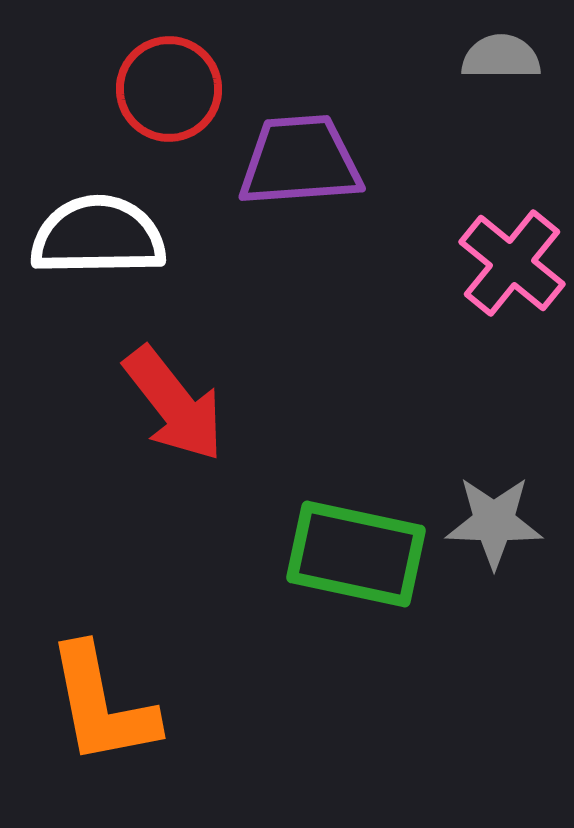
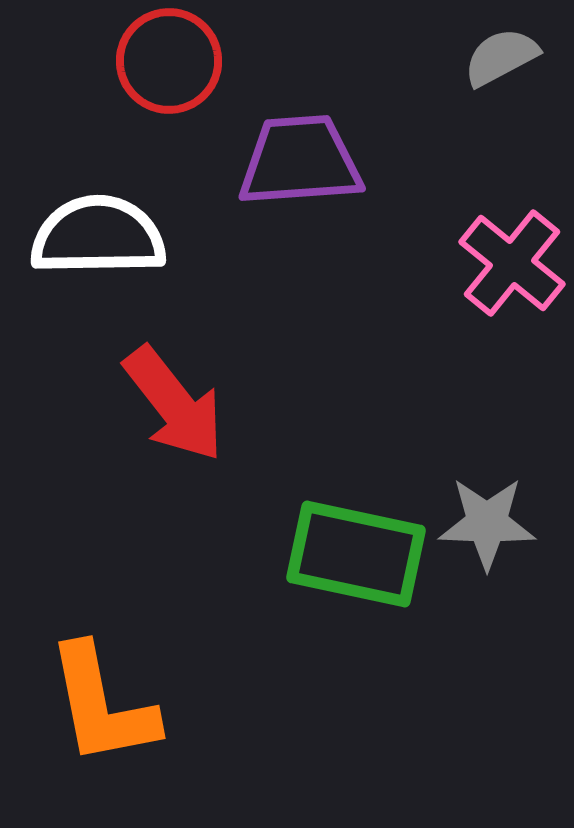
gray semicircle: rotated 28 degrees counterclockwise
red circle: moved 28 px up
gray star: moved 7 px left, 1 px down
